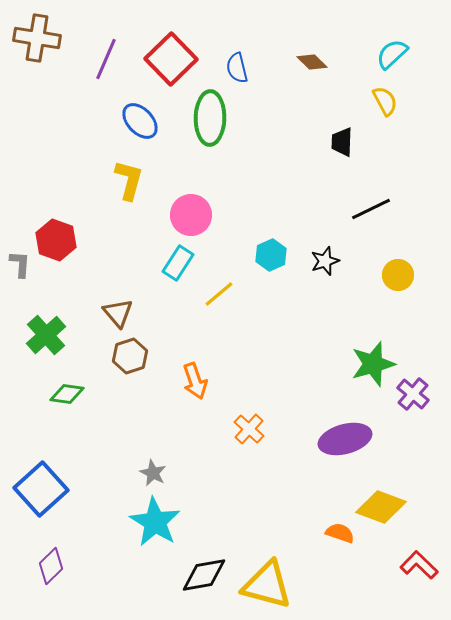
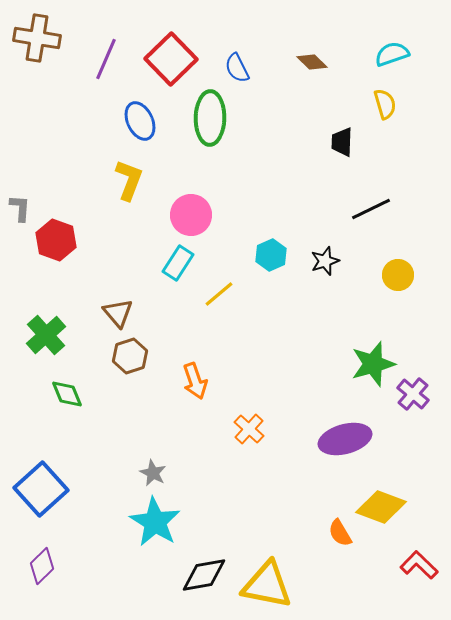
cyan semicircle: rotated 24 degrees clockwise
blue semicircle: rotated 12 degrees counterclockwise
yellow semicircle: moved 3 px down; rotated 12 degrees clockwise
blue ellipse: rotated 18 degrees clockwise
yellow L-shape: rotated 6 degrees clockwise
gray L-shape: moved 56 px up
green diamond: rotated 60 degrees clockwise
orange semicircle: rotated 140 degrees counterclockwise
purple diamond: moved 9 px left
yellow triangle: rotated 4 degrees counterclockwise
